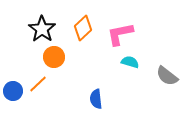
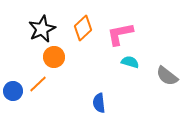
black star: rotated 12 degrees clockwise
blue semicircle: moved 3 px right, 4 px down
